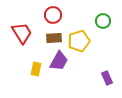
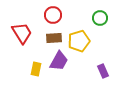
green circle: moved 3 px left, 3 px up
purple rectangle: moved 4 px left, 7 px up
